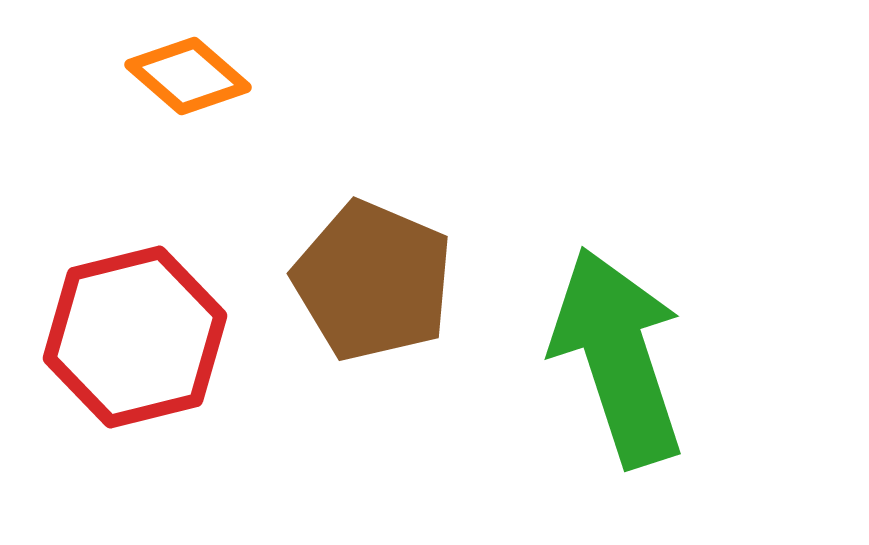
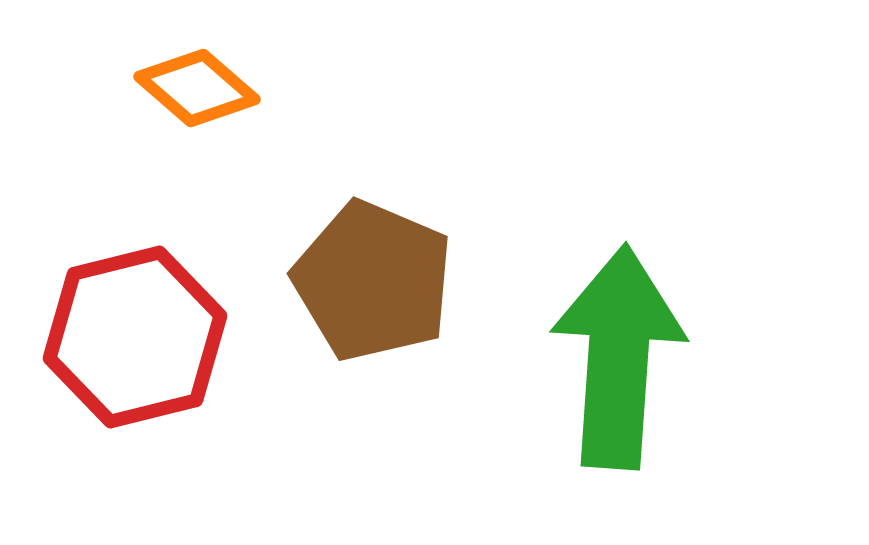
orange diamond: moved 9 px right, 12 px down
green arrow: rotated 22 degrees clockwise
